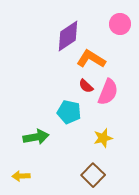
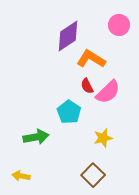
pink circle: moved 1 px left, 1 px down
red semicircle: moved 1 px right; rotated 21 degrees clockwise
pink semicircle: rotated 24 degrees clockwise
cyan pentagon: rotated 20 degrees clockwise
yellow arrow: rotated 12 degrees clockwise
